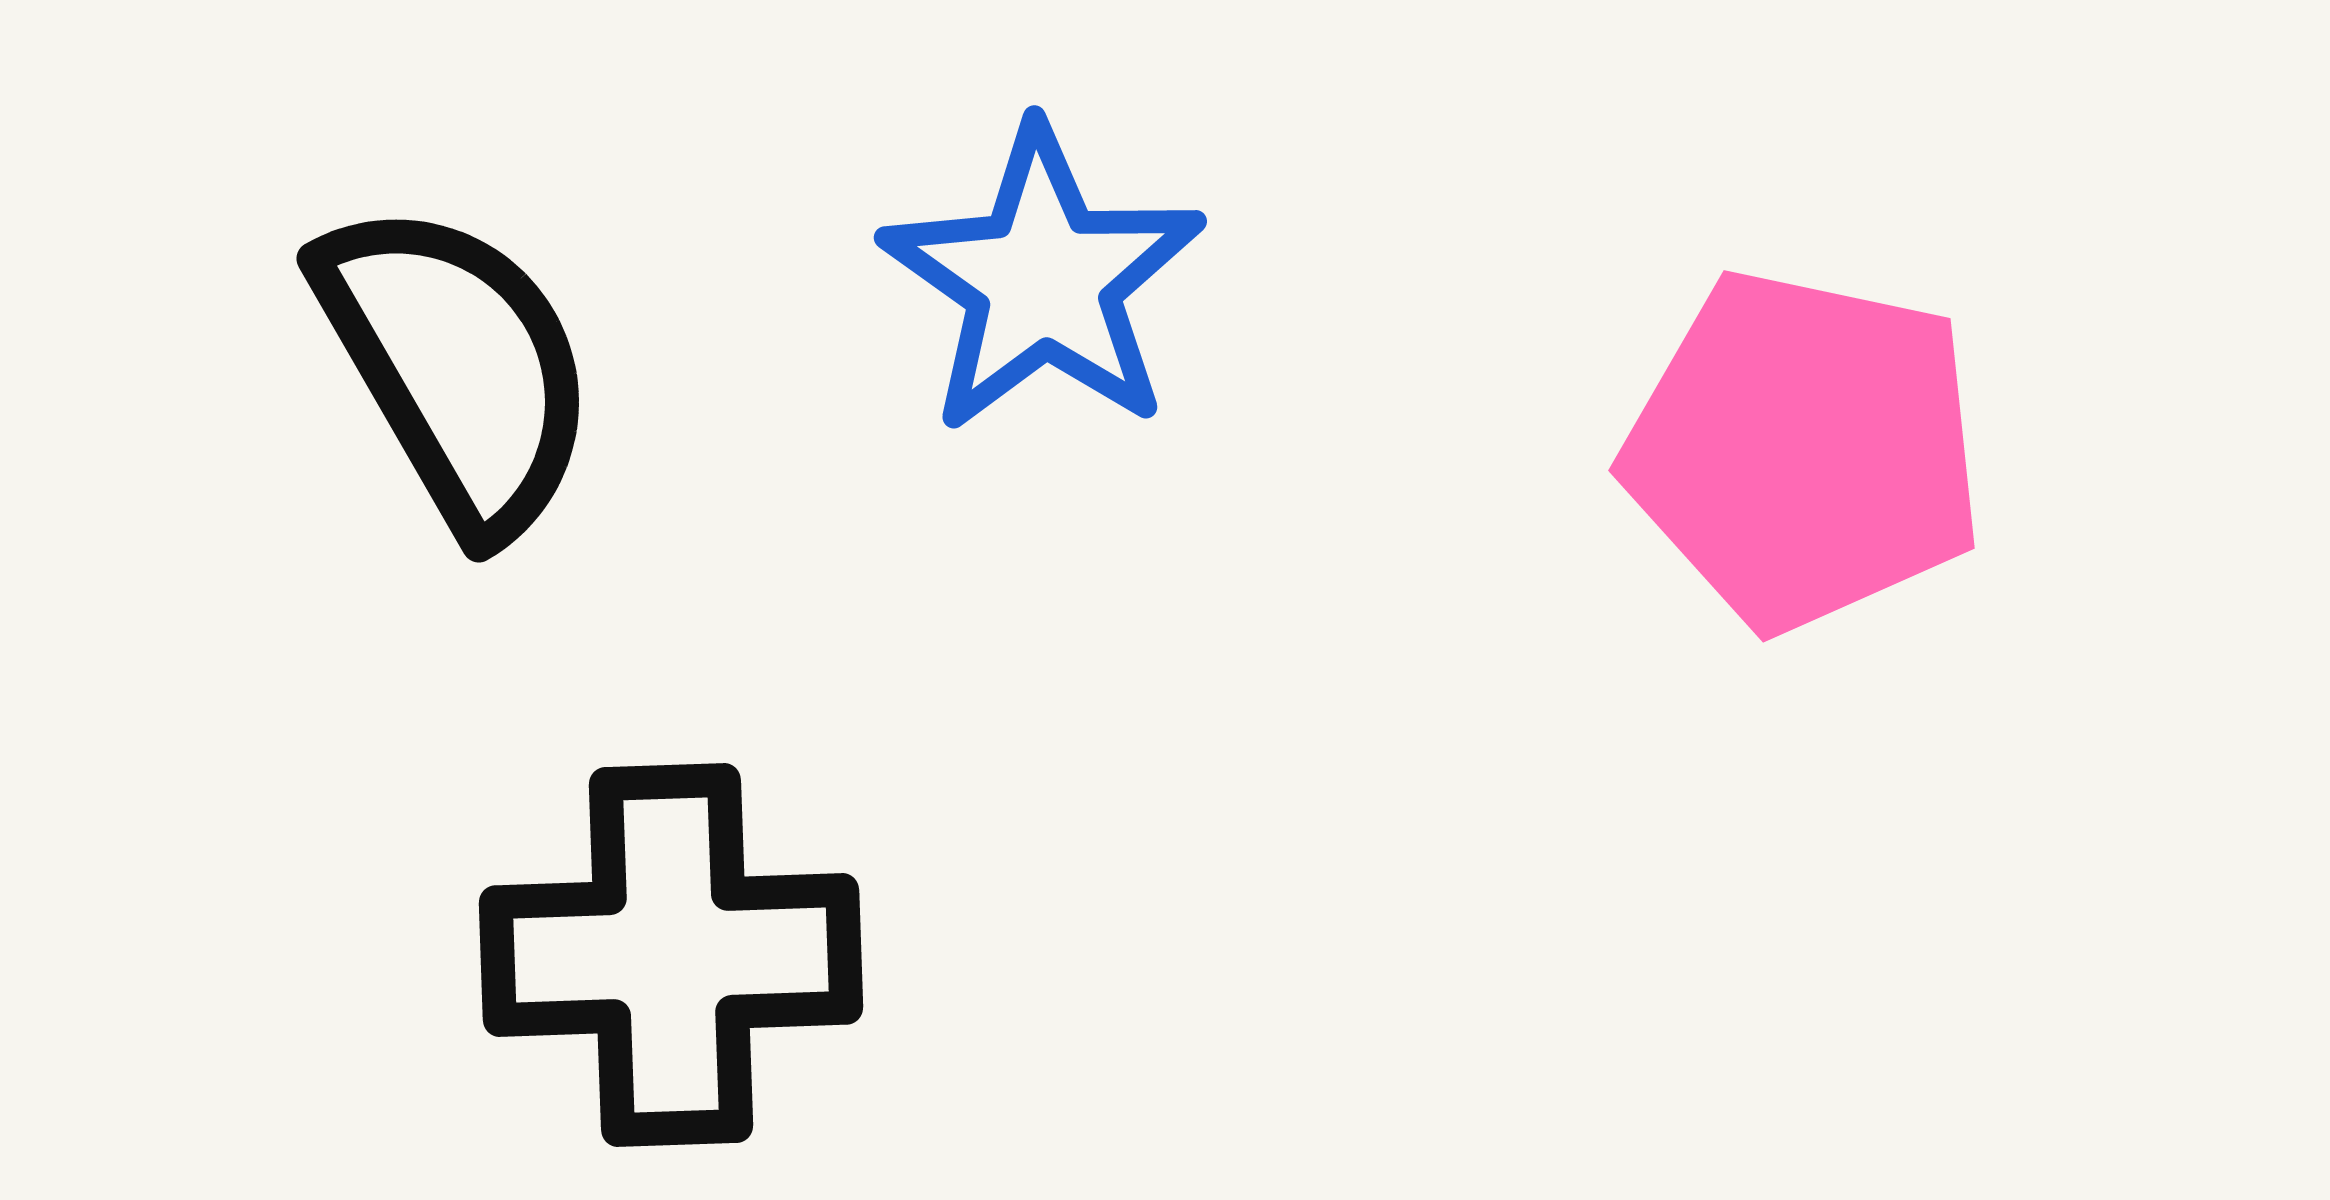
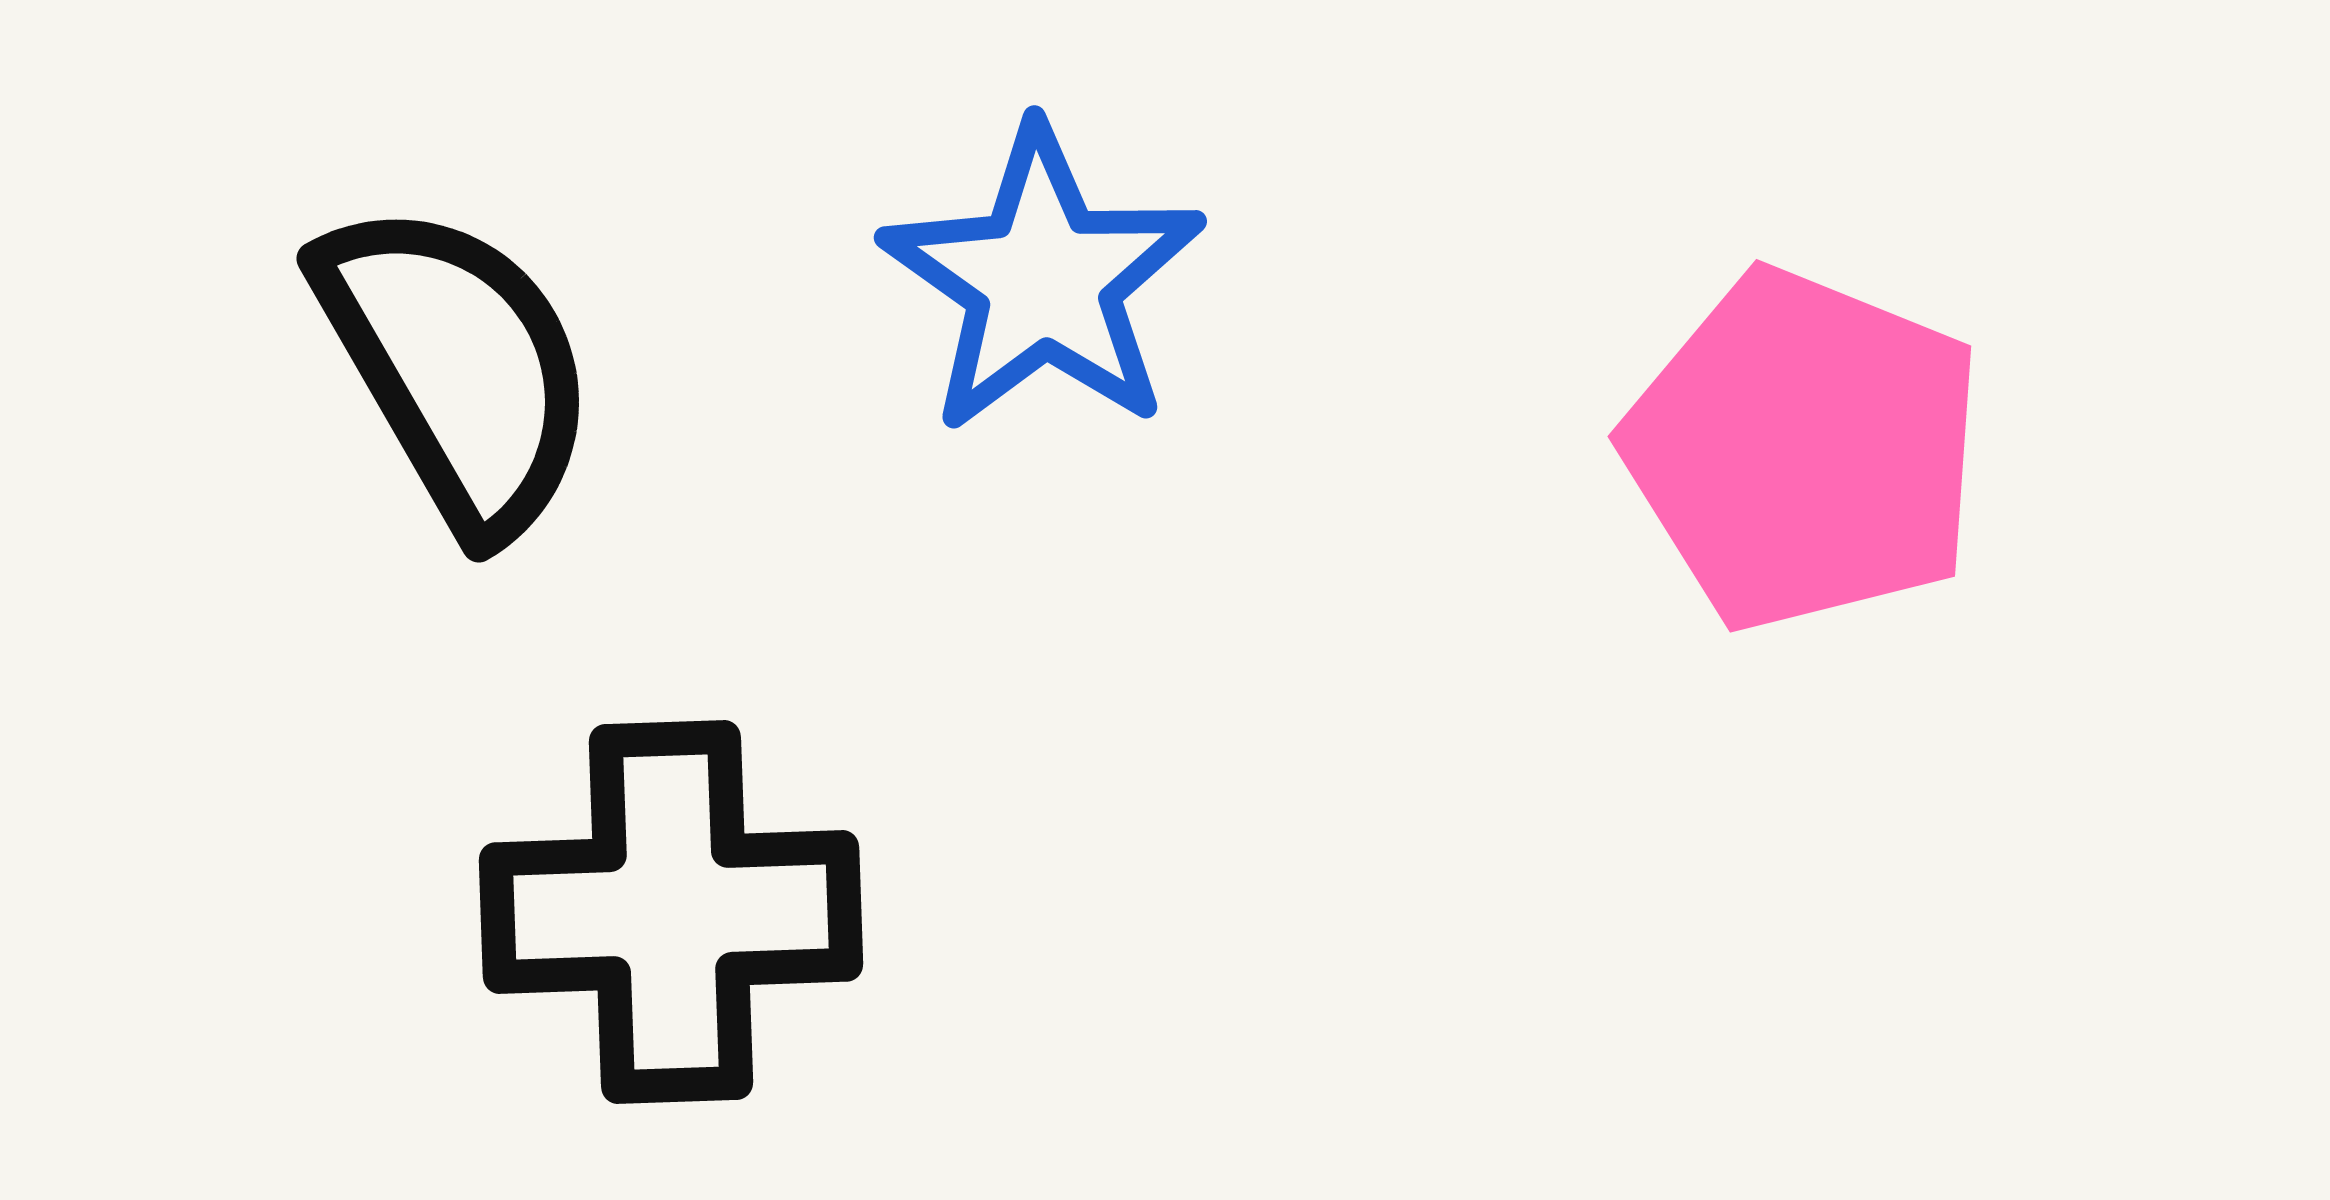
pink pentagon: rotated 10 degrees clockwise
black cross: moved 43 px up
